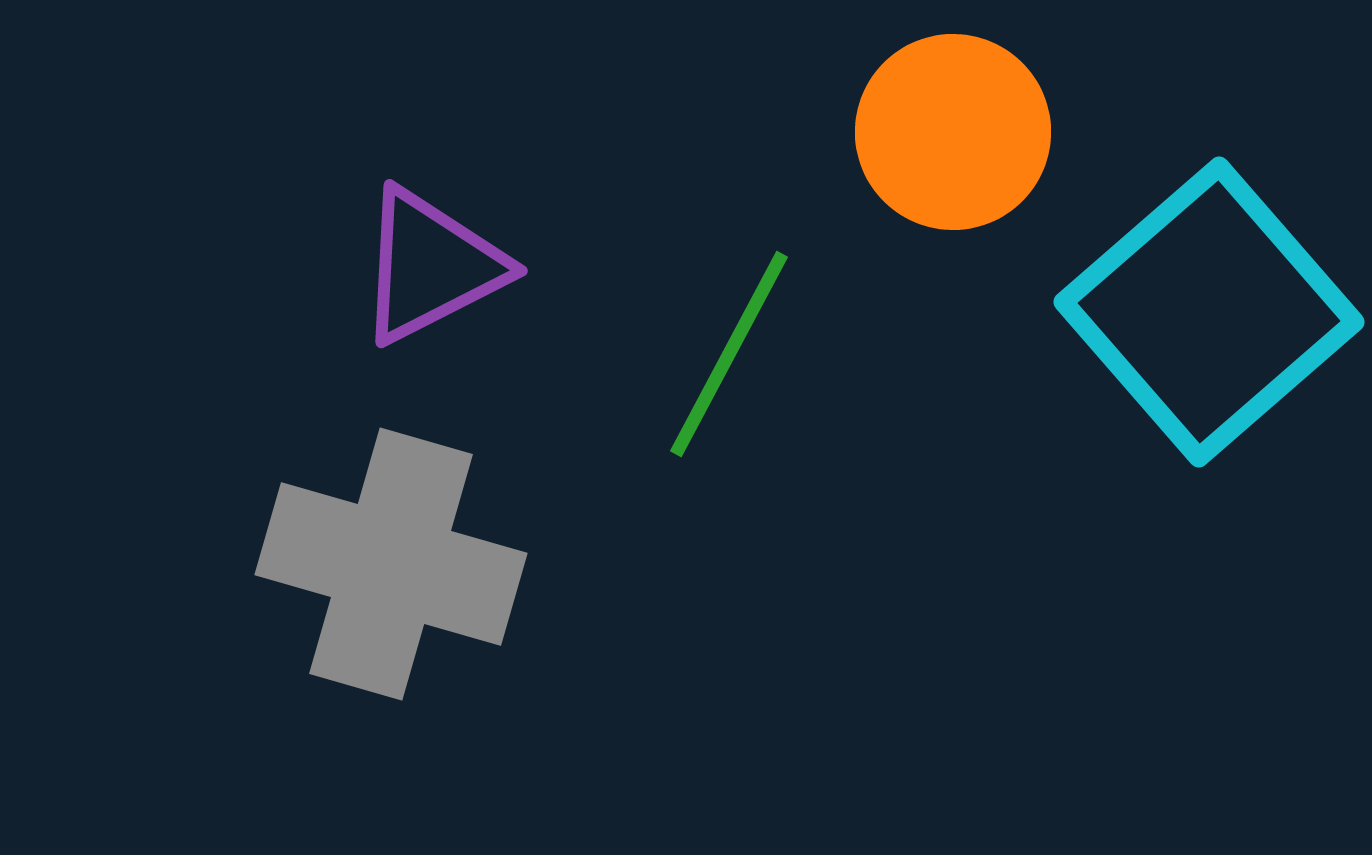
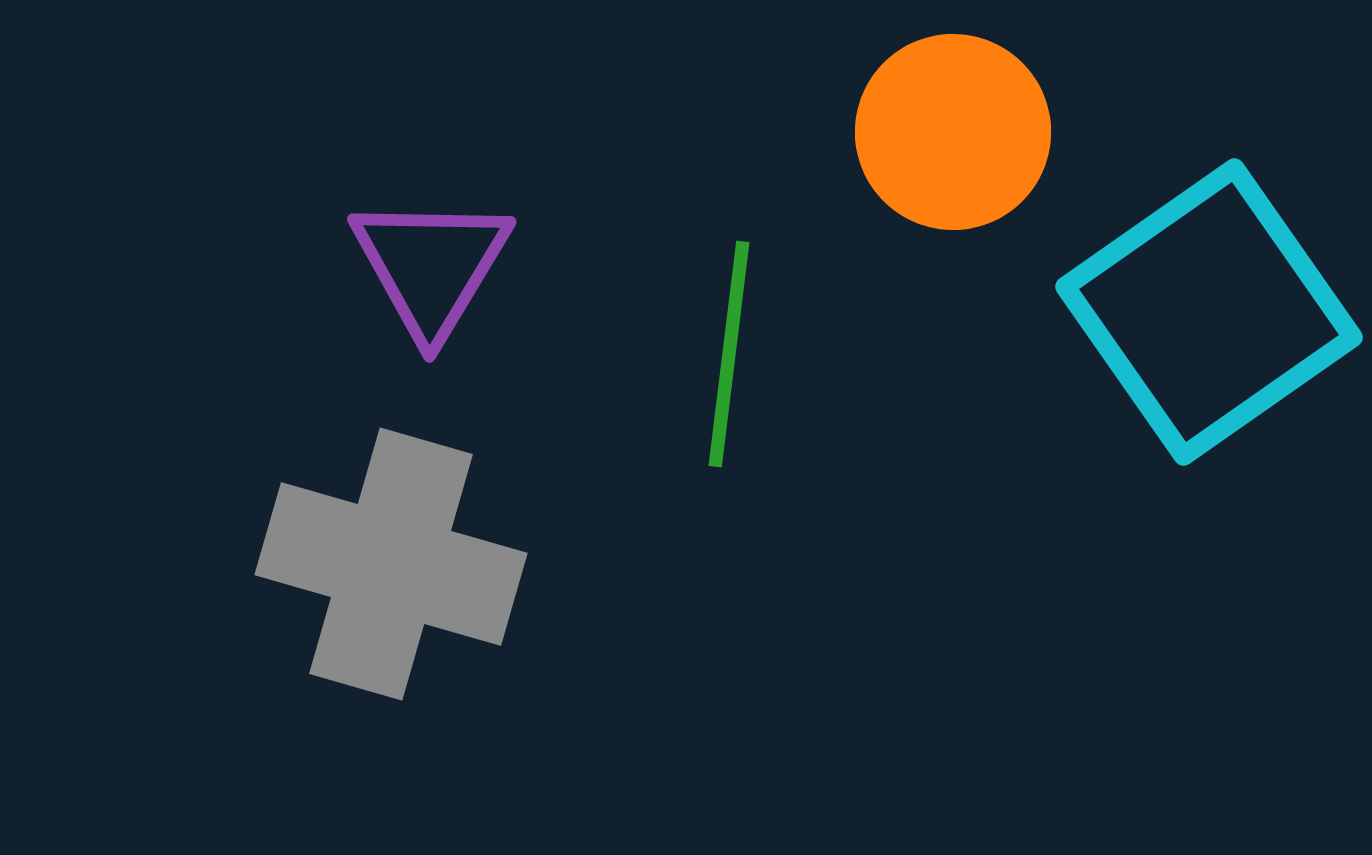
purple triangle: rotated 32 degrees counterclockwise
cyan square: rotated 6 degrees clockwise
green line: rotated 21 degrees counterclockwise
